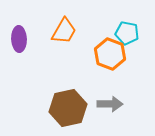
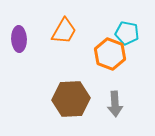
gray arrow: moved 5 px right; rotated 85 degrees clockwise
brown hexagon: moved 3 px right, 9 px up; rotated 9 degrees clockwise
